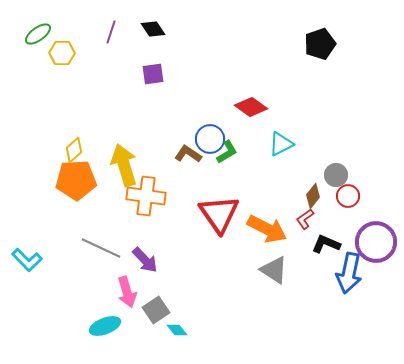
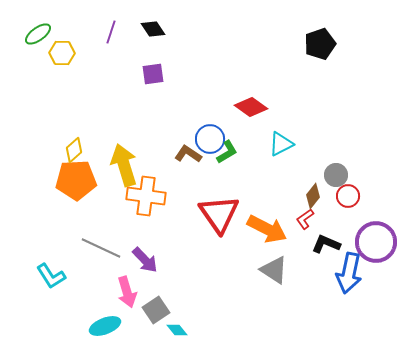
cyan L-shape: moved 24 px right, 16 px down; rotated 12 degrees clockwise
